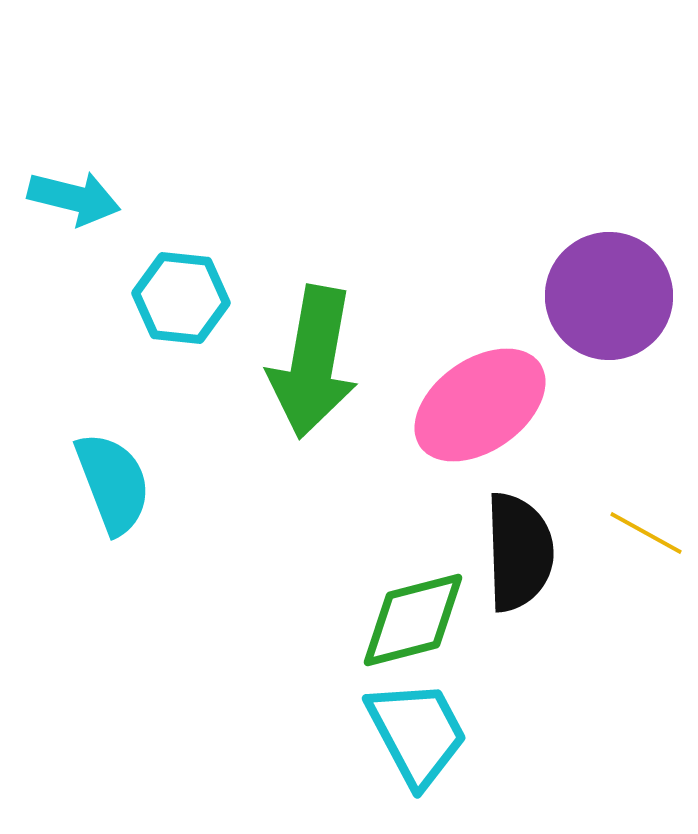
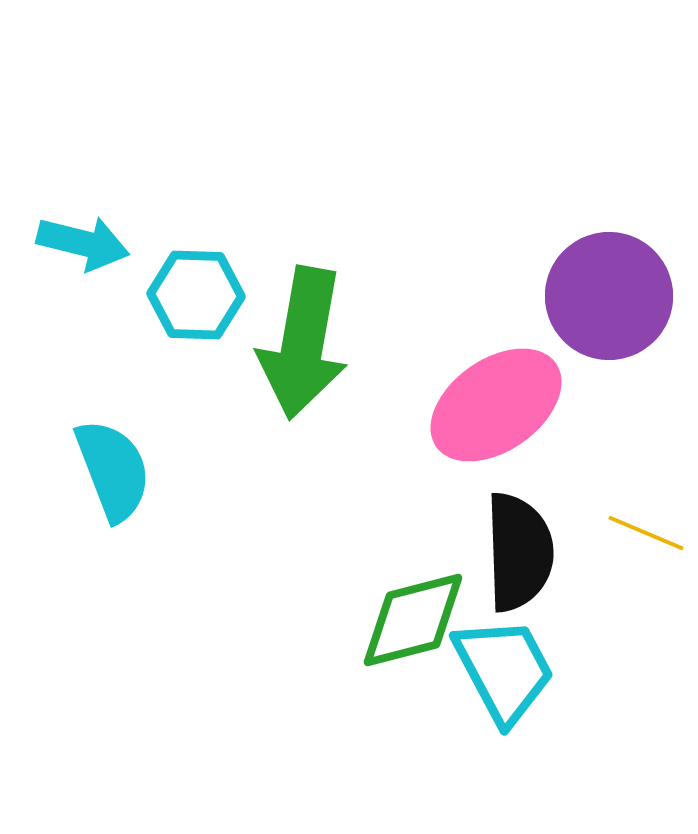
cyan arrow: moved 9 px right, 45 px down
cyan hexagon: moved 15 px right, 3 px up; rotated 4 degrees counterclockwise
green arrow: moved 10 px left, 19 px up
pink ellipse: moved 16 px right
cyan semicircle: moved 13 px up
yellow line: rotated 6 degrees counterclockwise
cyan trapezoid: moved 87 px right, 63 px up
